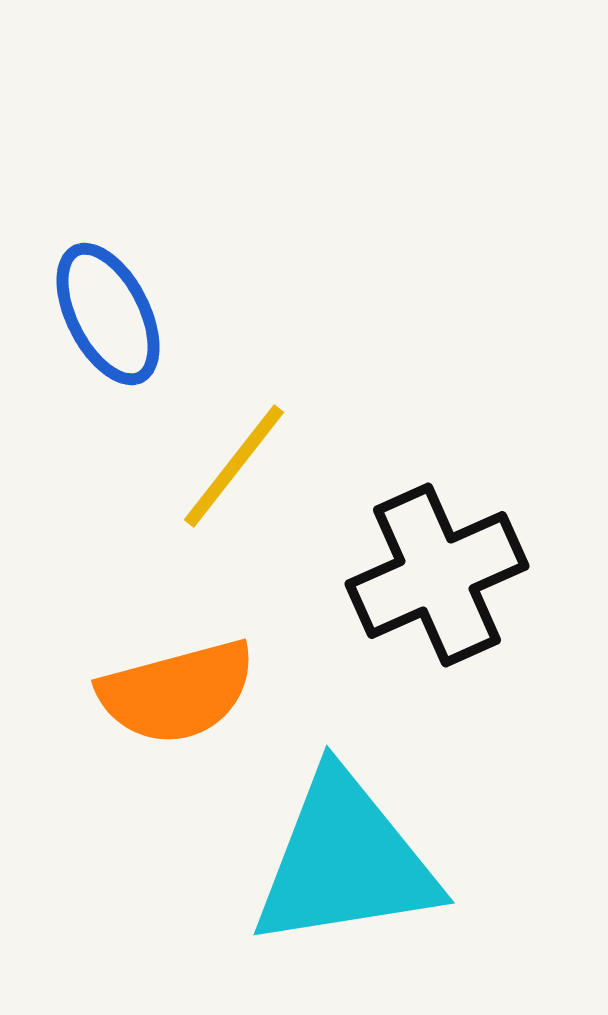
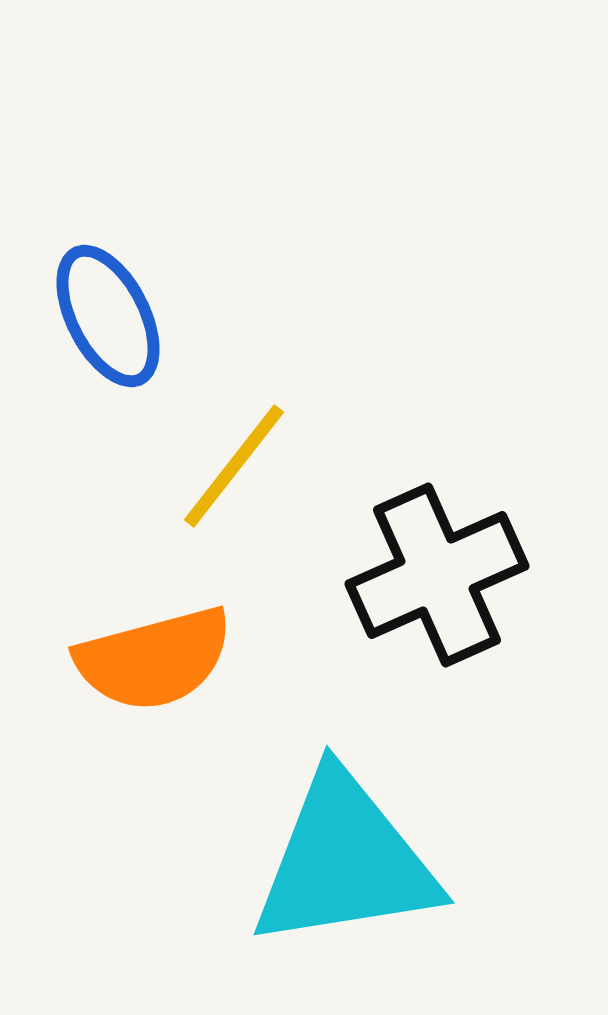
blue ellipse: moved 2 px down
orange semicircle: moved 23 px left, 33 px up
